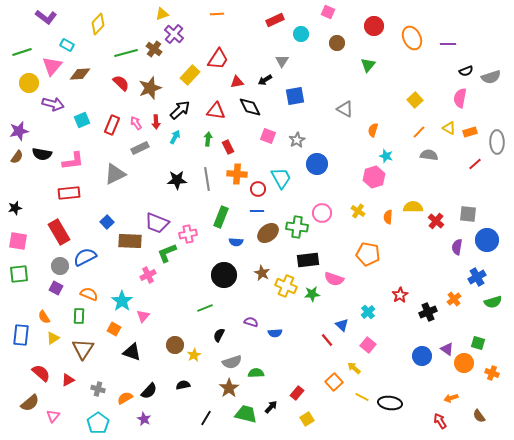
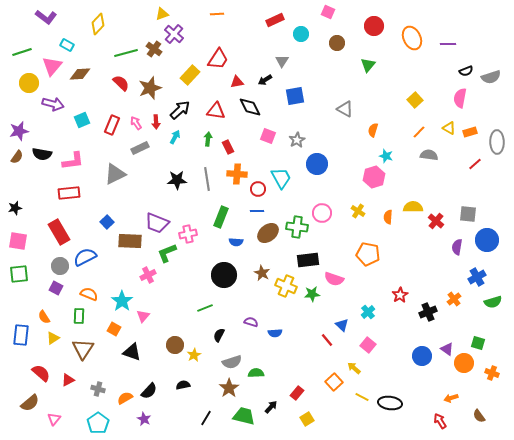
green trapezoid at (246, 414): moved 2 px left, 2 px down
pink triangle at (53, 416): moved 1 px right, 3 px down
